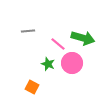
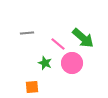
gray line: moved 1 px left, 2 px down
green arrow: rotated 25 degrees clockwise
green star: moved 3 px left, 1 px up
orange square: rotated 32 degrees counterclockwise
